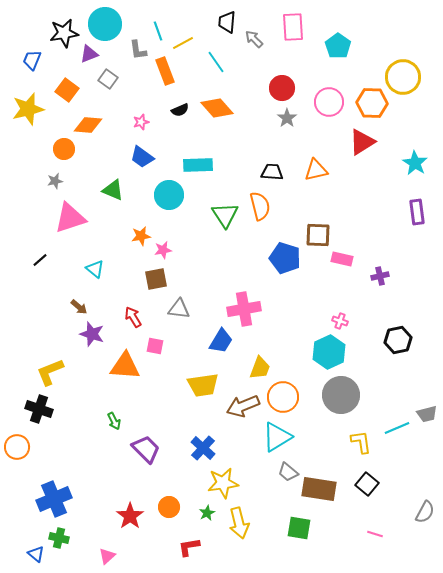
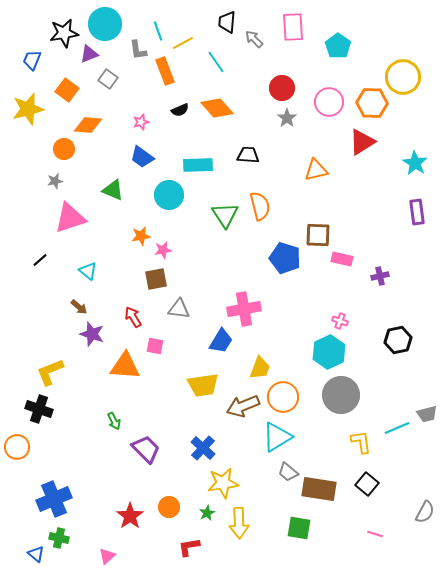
black trapezoid at (272, 172): moved 24 px left, 17 px up
cyan triangle at (95, 269): moved 7 px left, 2 px down
yellow arrow at (239, 523): rotated 12 degrees clockwise
